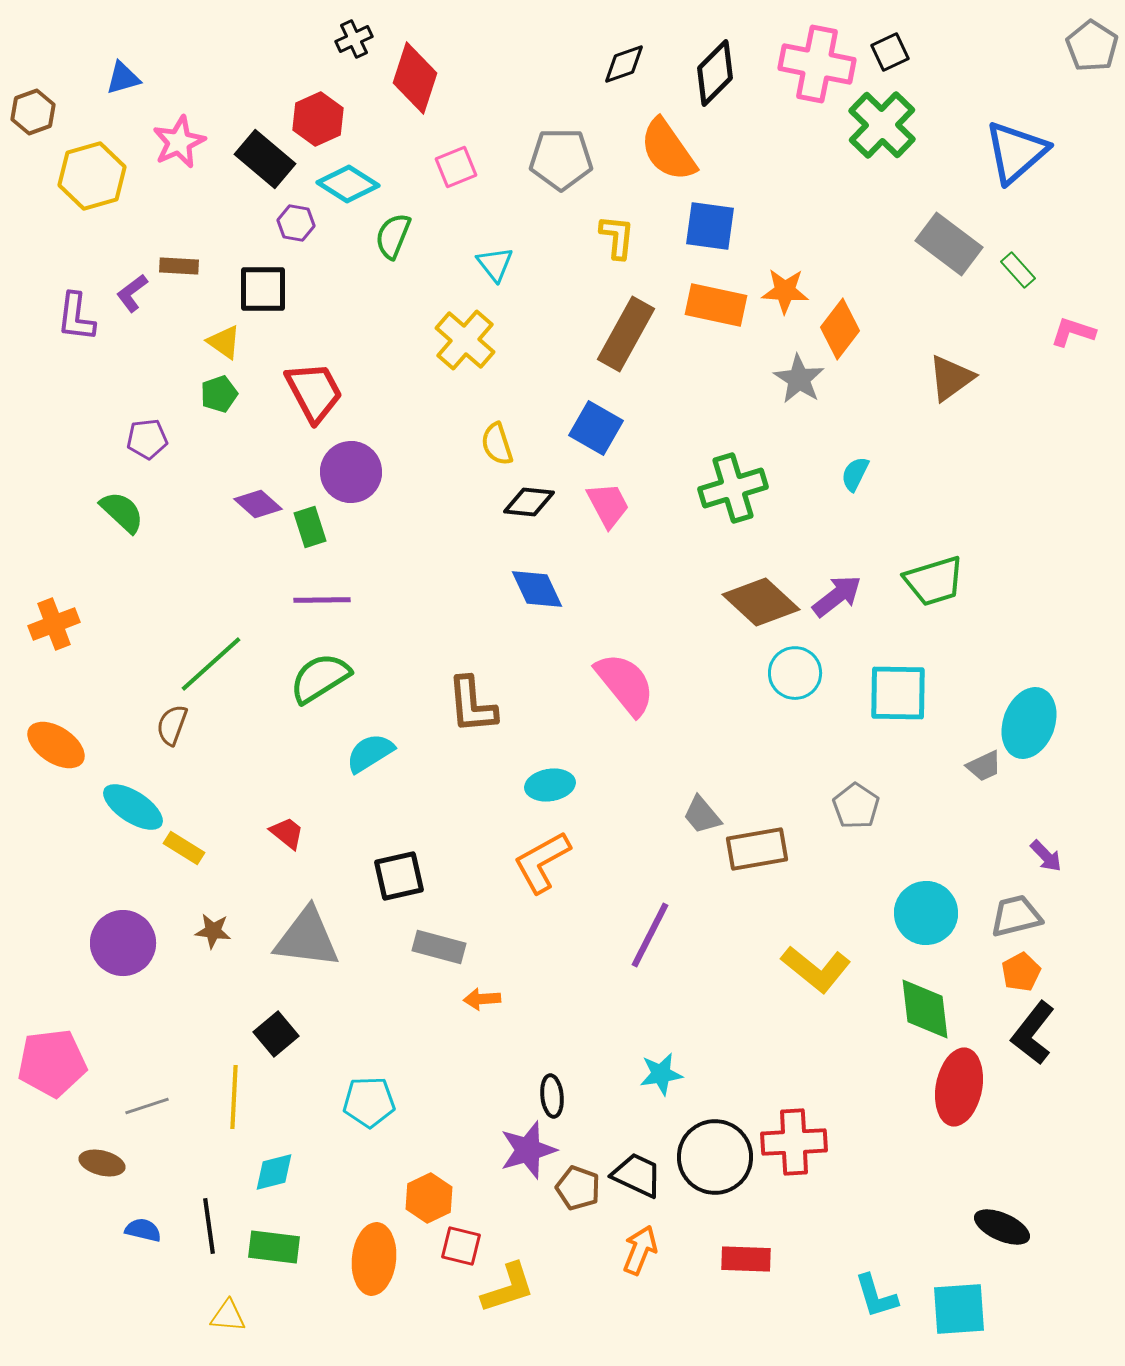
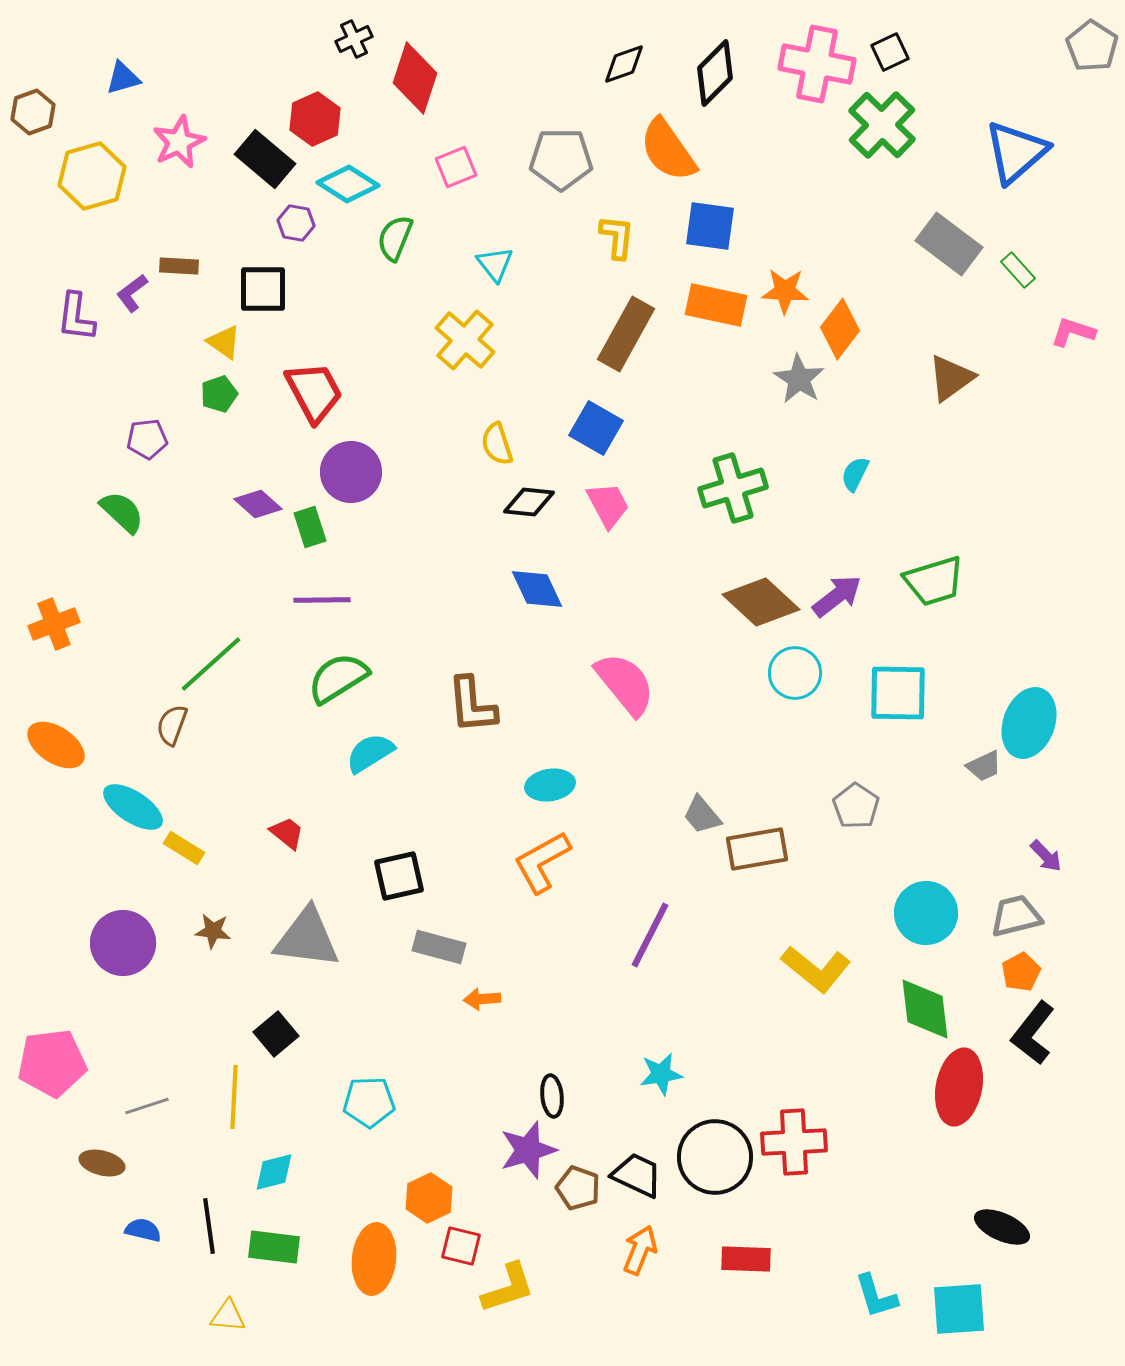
red hexagon at (318, 119): moved 3 px left
green semicircle at (393, 236): moved 2 px right, 2 px down
green semicircle at (320, 678): moved 18 px right
